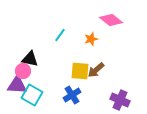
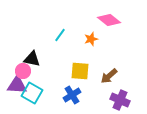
pink diamond: moved 2 px left
black triangle: moved 2 px right
brown arrow: moved 13 px right, 6 px down
cyan square: moved 2 px up
